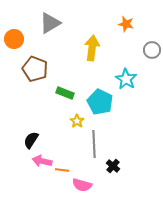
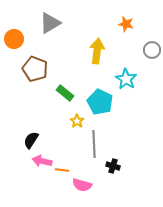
yellow arrow: moved 5 px right, 3 px down
green rectangle: rotated 18 degrees clockwise
black cross: rotated 24 degrees counterclockwise
